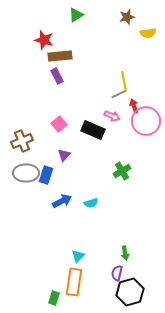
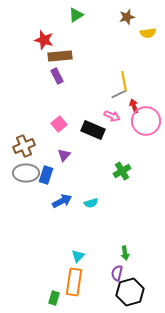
brown cross: moved 2 px right, 5 px down
